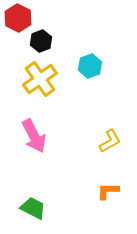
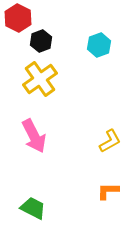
cyan hexagon: moved 9 px right, 21 px up
